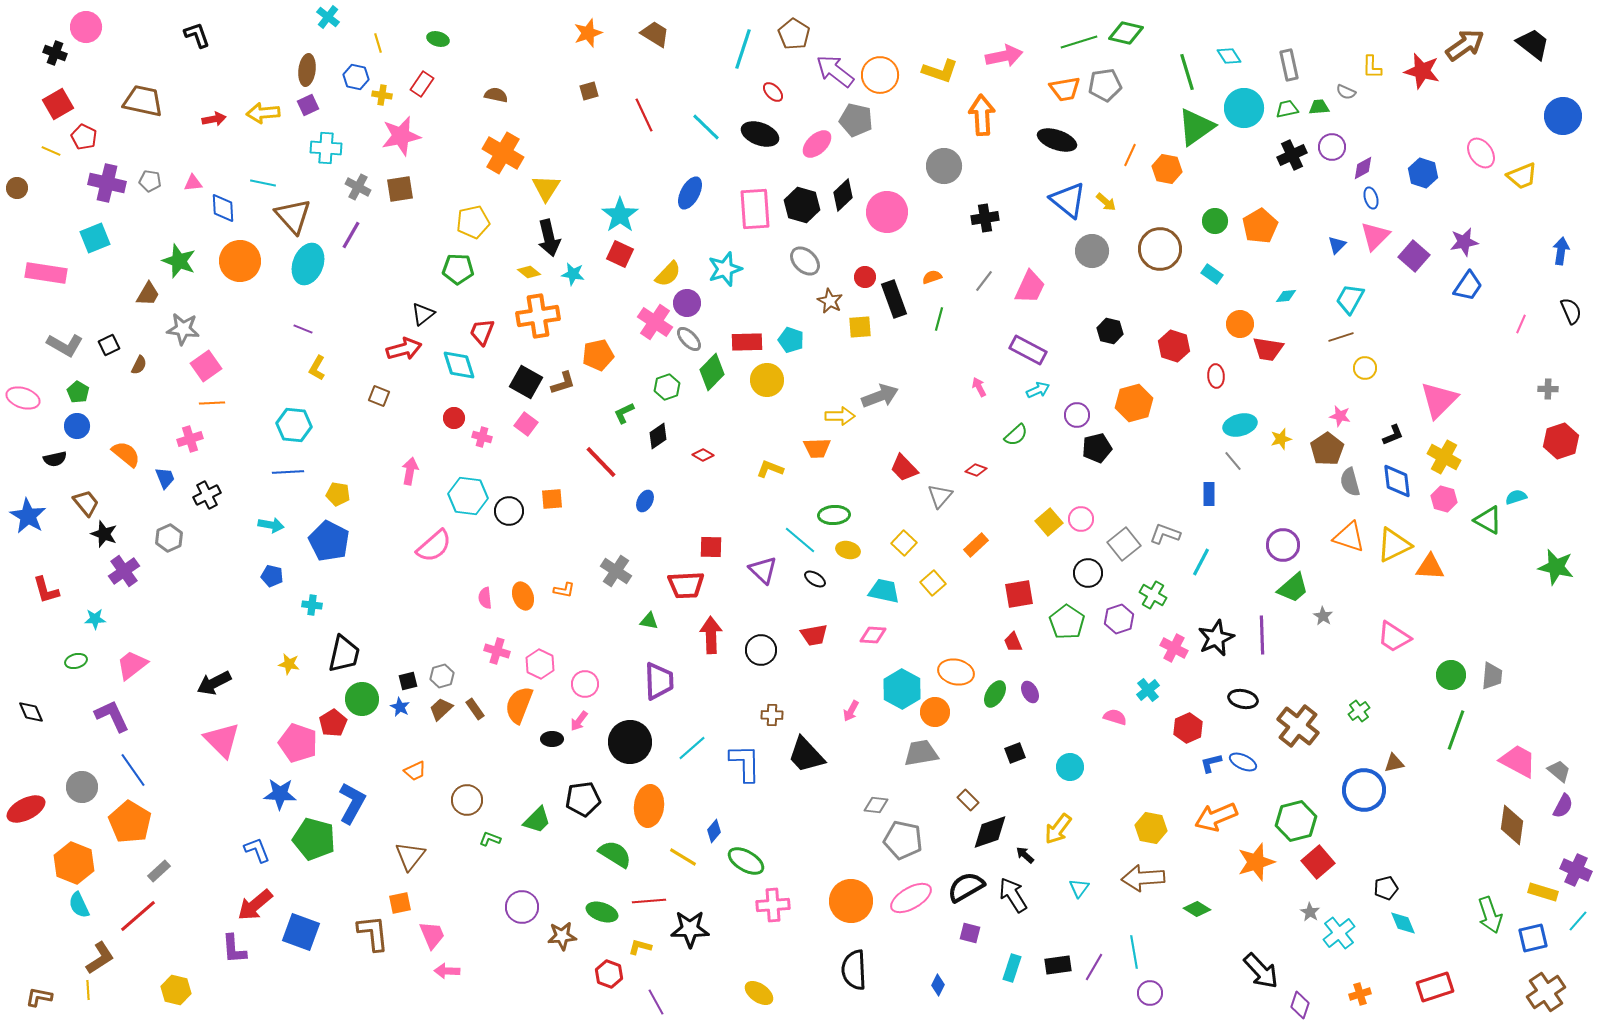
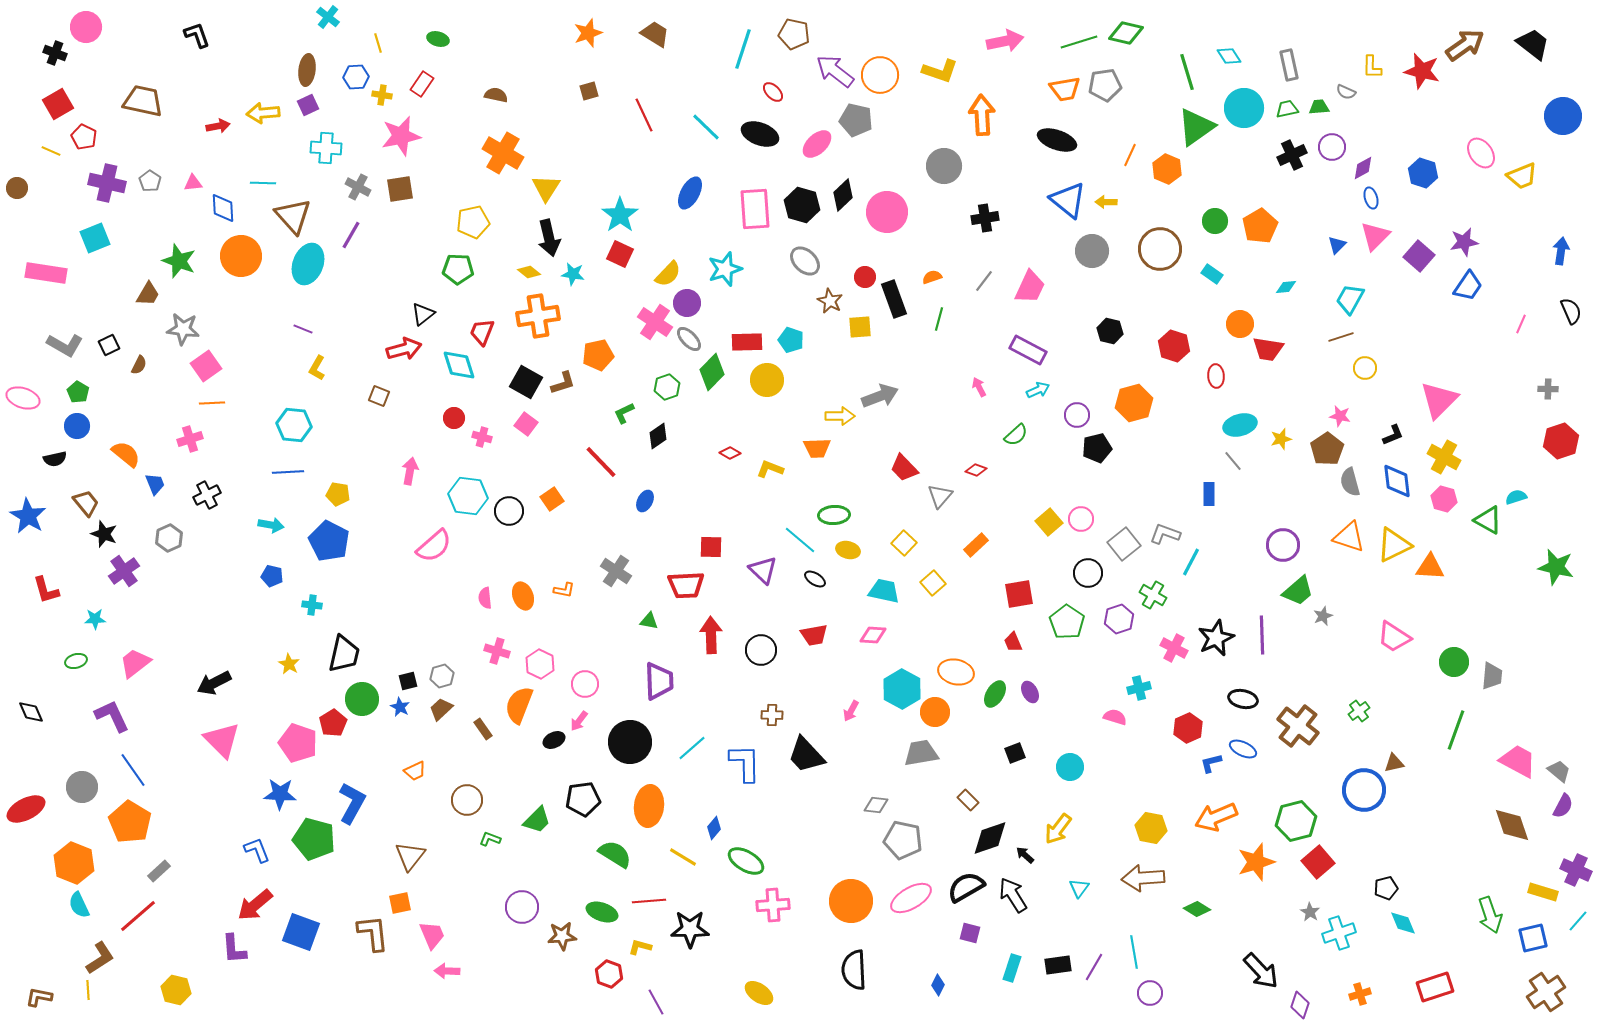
brown pentagon at (794, 34): rotated 20 degrees counterclockwise
pink arrow at (1004, 56): moved 1 px right, 15 px up
blue hexagon at (356, 77): rotated 15 degrees counterclockwise
red arrow at (214, 119): moved 4 px right, 7 px down
orange hexagon at (1167, 169): rotated 12 degrees clockwise
gray pentagon at (150, 181): rotated 25 degrees clockwise
cyan line at (263, 183): rotated 10 degrees counterclockwise
yellow arrow at (1106, 202): rotated 140 degrees clockwise
purple square at (1414, 256): moved 5 px right
orange circle at (240, 261): moved 1 px right, 5 px up
cyan diamond at (1286, 296): moved 9 px up
red diamond at (703, 455): moved 27 px right, 2 px up
blue trapezoid at (165, 478): moved 10 px left, 6 px down
orange square at (552, 499): rotated 30 degrees counterclockwise
cyan line at (1201, 562): moved 10 px left
green trapezoid at (1293, 588): moved 5 px right, 3 px down
gray star at (1323, 616): rotated 18 degrees clockwise
yellow star at (289, 664): rotated 20 degrees clockwise
pink trapezoid at (132, 665): moved 3 px right, 2 px up
green circle at (1451, 675): moved 3 px right, 13 px up
cyan cross at (1148, 690): moved 9 px left, 2 px up; rotated 25 degrees clockwise
brown rectangle at (475, 709): moved 8 px right, 20 px down
black ellipse at (552, 739): moved 2 px right, 1 px down; rotated 25 degrees counterclockwise
blue ellipse at (1243, 762): moved 13 px up
brown diamond at (1512, 825): rotated 27 degrees counterclockwise
blue diamond at (714, 831): moved 3 px up
black diamond at (990, 832): moved 6 px down
cyan cross at (1339, 933): rotated 20 degrees clockwise
